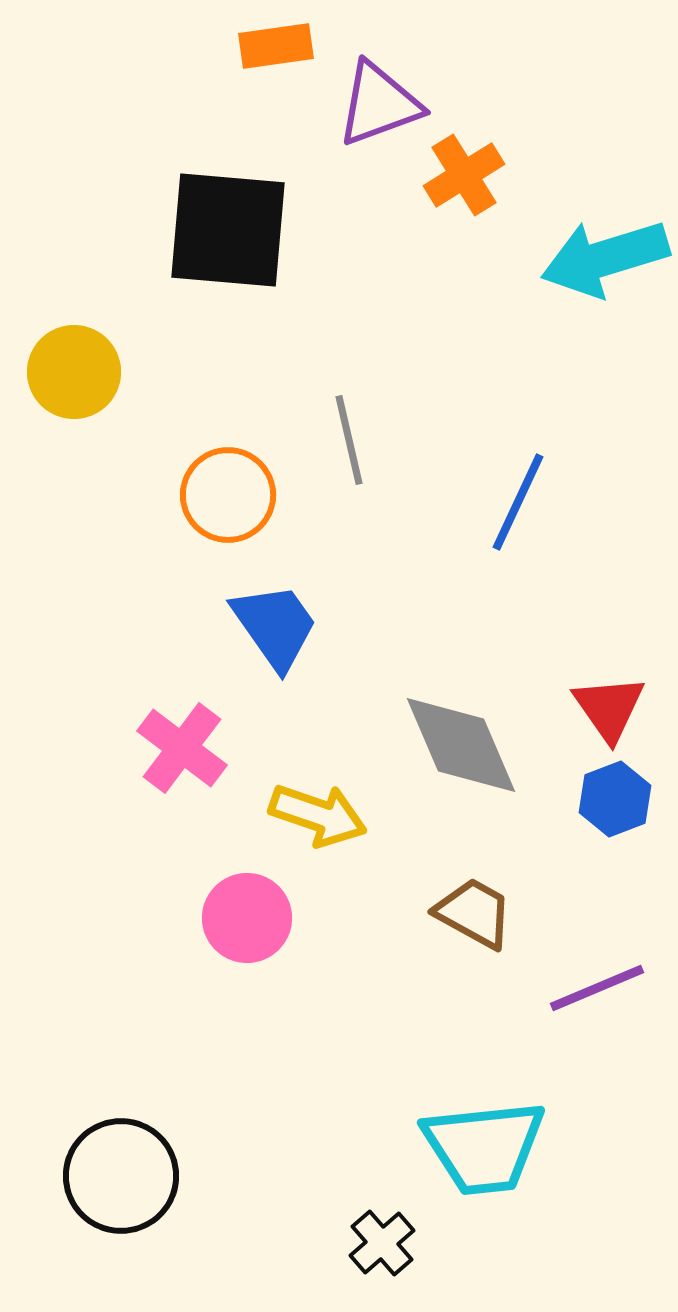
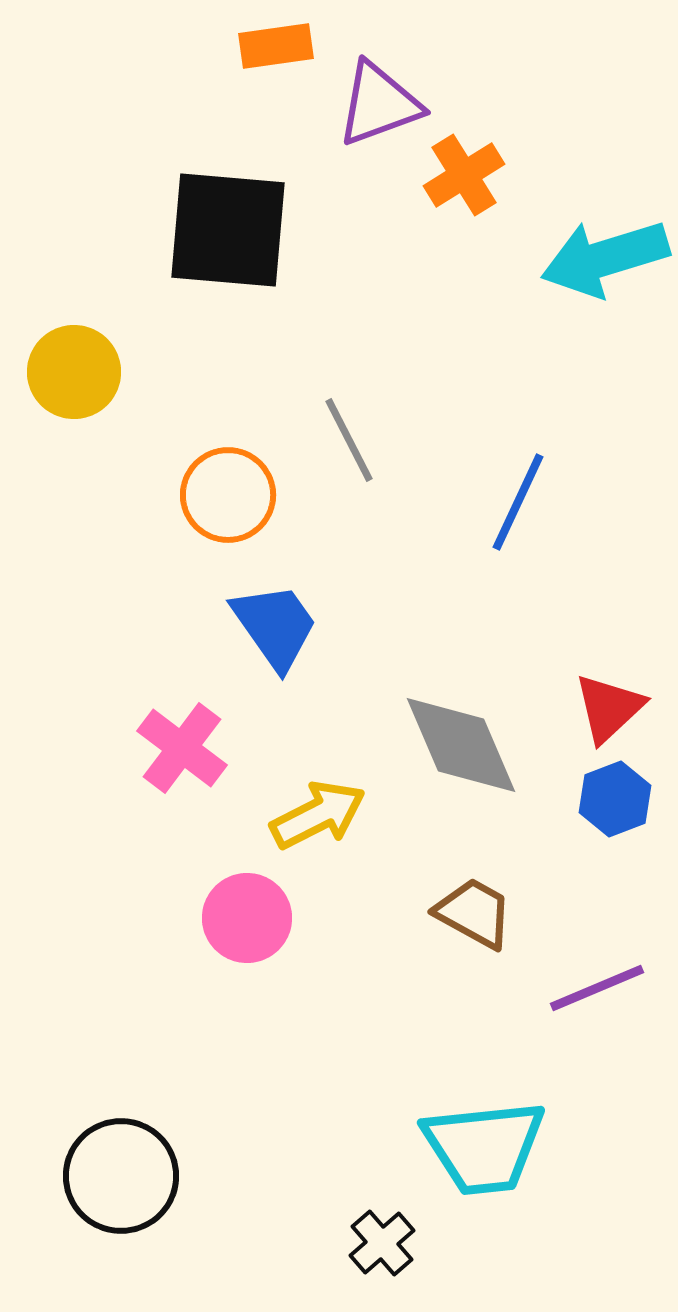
gray line: rotated 14 degrees counterclockwise
red triangle: rotated 22 degrees clockwise
yellow arrow: rotated 46 degrees counterclockwise
